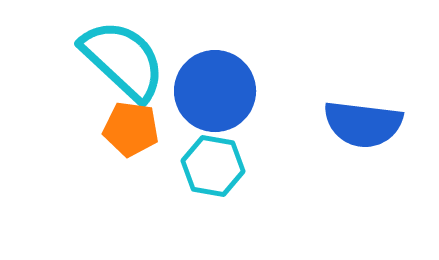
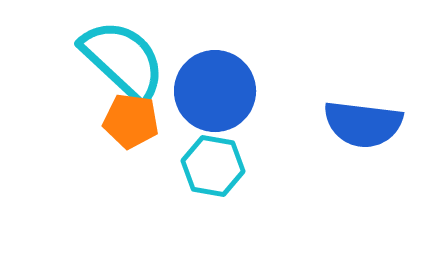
orange pentagon: moved 8 px up
